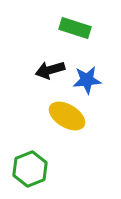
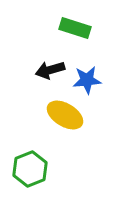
yellow ellipse: moved 2 px left, 1 px up
